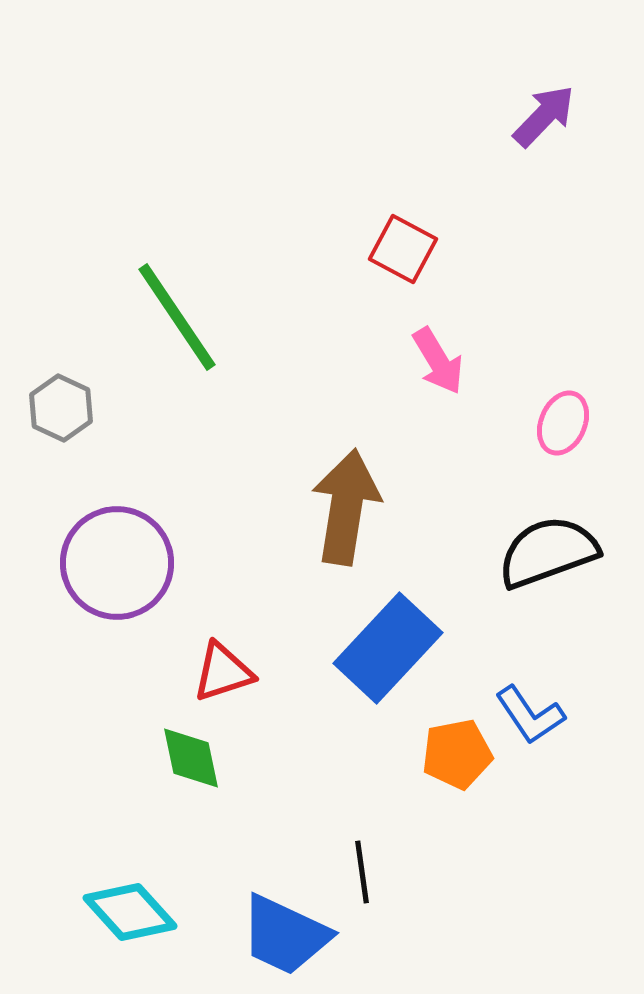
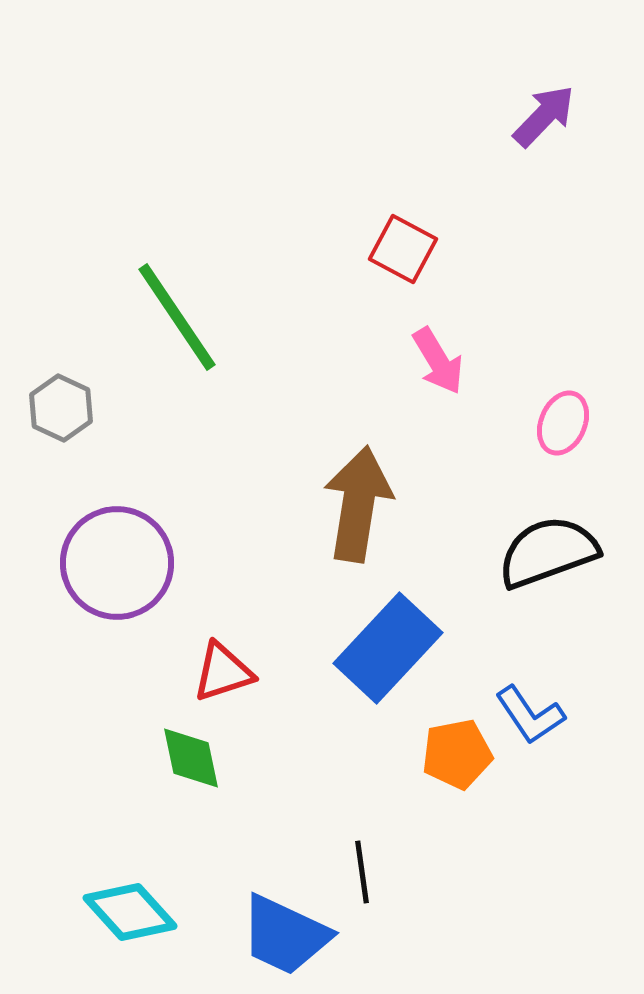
brown arrow: moved 12 px right, 3 px up
